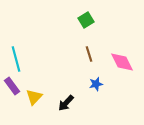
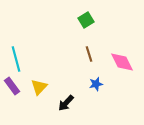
yellow triangle: moved 5 px right, 10 px up
